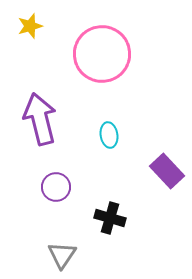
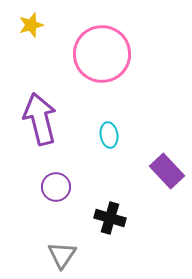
yellow star: moved 1 px right, 1 px up
